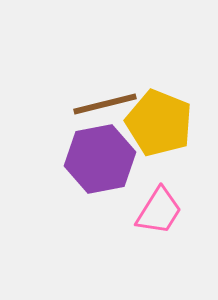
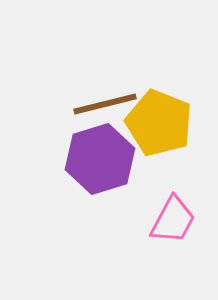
purple hexagon: rotated 6 degrees counterclockwise
pink trapezoid: moved 14 px right, 9 px down; rotated 4 degrees counterclockwise
